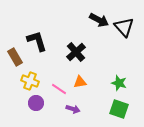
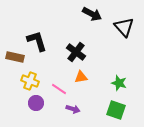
black arrow: moved 7 px left, 6 px up
black cross: rotated 12 degrees counterclockwise
brown rectangle: rotated 48 degrees counterclockwise
orange triangle: moved 1 px right, 5 px up
green square: moved 3 px left, 1 px down
